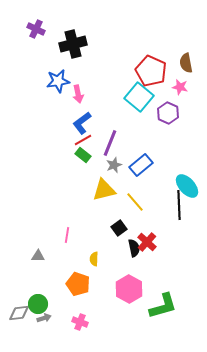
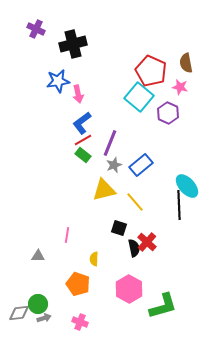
black square: rotated 35 degrees counterclockwise
